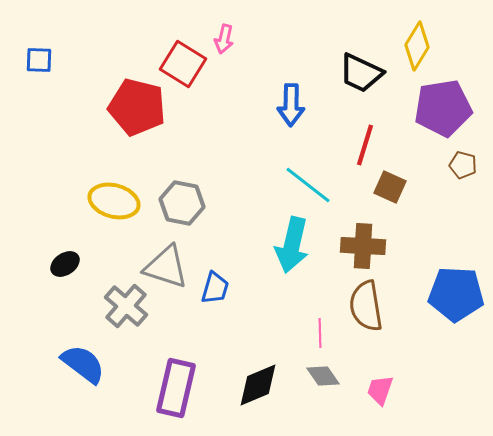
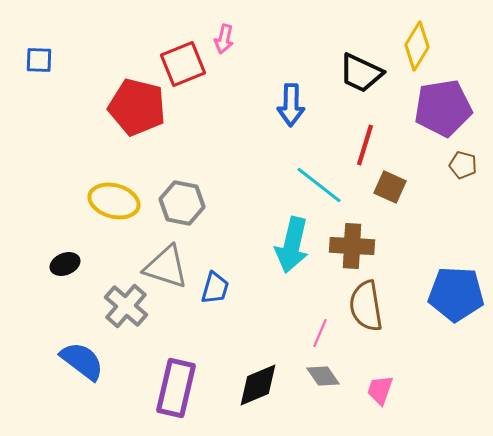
red square: rotated 36 degrees clockwise
cyan line: moved 11 px right
brown cross: moved 11 px left
black ellipse: rotated 12 degrees clockwise
pink line: rotated 24 degrees clockwise
blue semicircle: moved 1 px left, 3 px up
